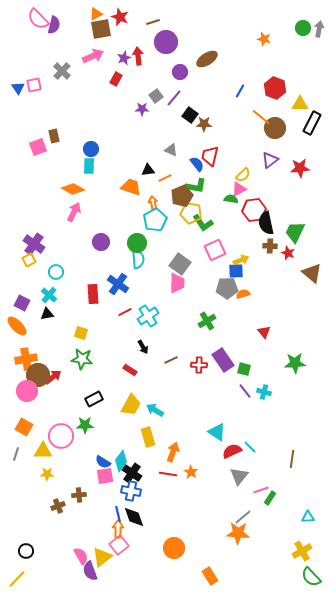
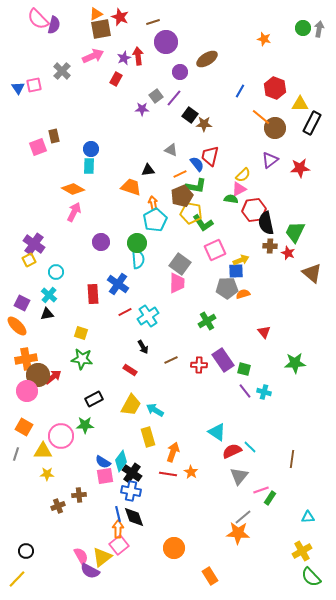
orange line at (165, 178): moved 15 px right, 4 px up
purple semicircle at (90, 571): rotated 42 degrees counterclockwise
